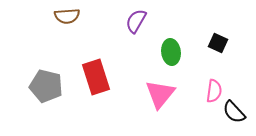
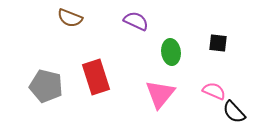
brown semicircle: moved 3 px right, 2 px down; rotated 25 degrees clockwise
purple semicircle: rotated 85 degrees clockwise
black square: rotated 18 degrees counterclockwise
pink semicircle: rotated 75 degrees counterclockwise
